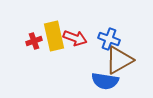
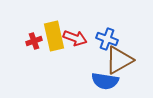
blue cross: moved 2 px left
